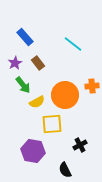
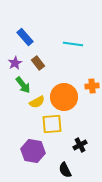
cyan line: rotated 30 degrees counterclockwise
orange circle: moved 1 px left, 2 px down
